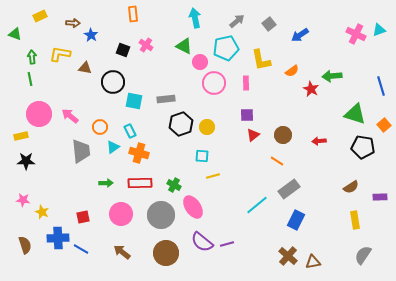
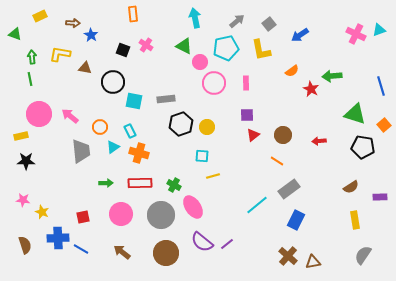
yellow L-shape at (261, 60): moved 10 px up
purple line at (227, 244): rotated 24 degrees counterclockwise
